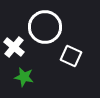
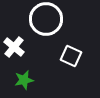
white circle: moved 1 px right, 8 px up
green star: moved 3 px down; rotated 24 degrees counterclockwise
